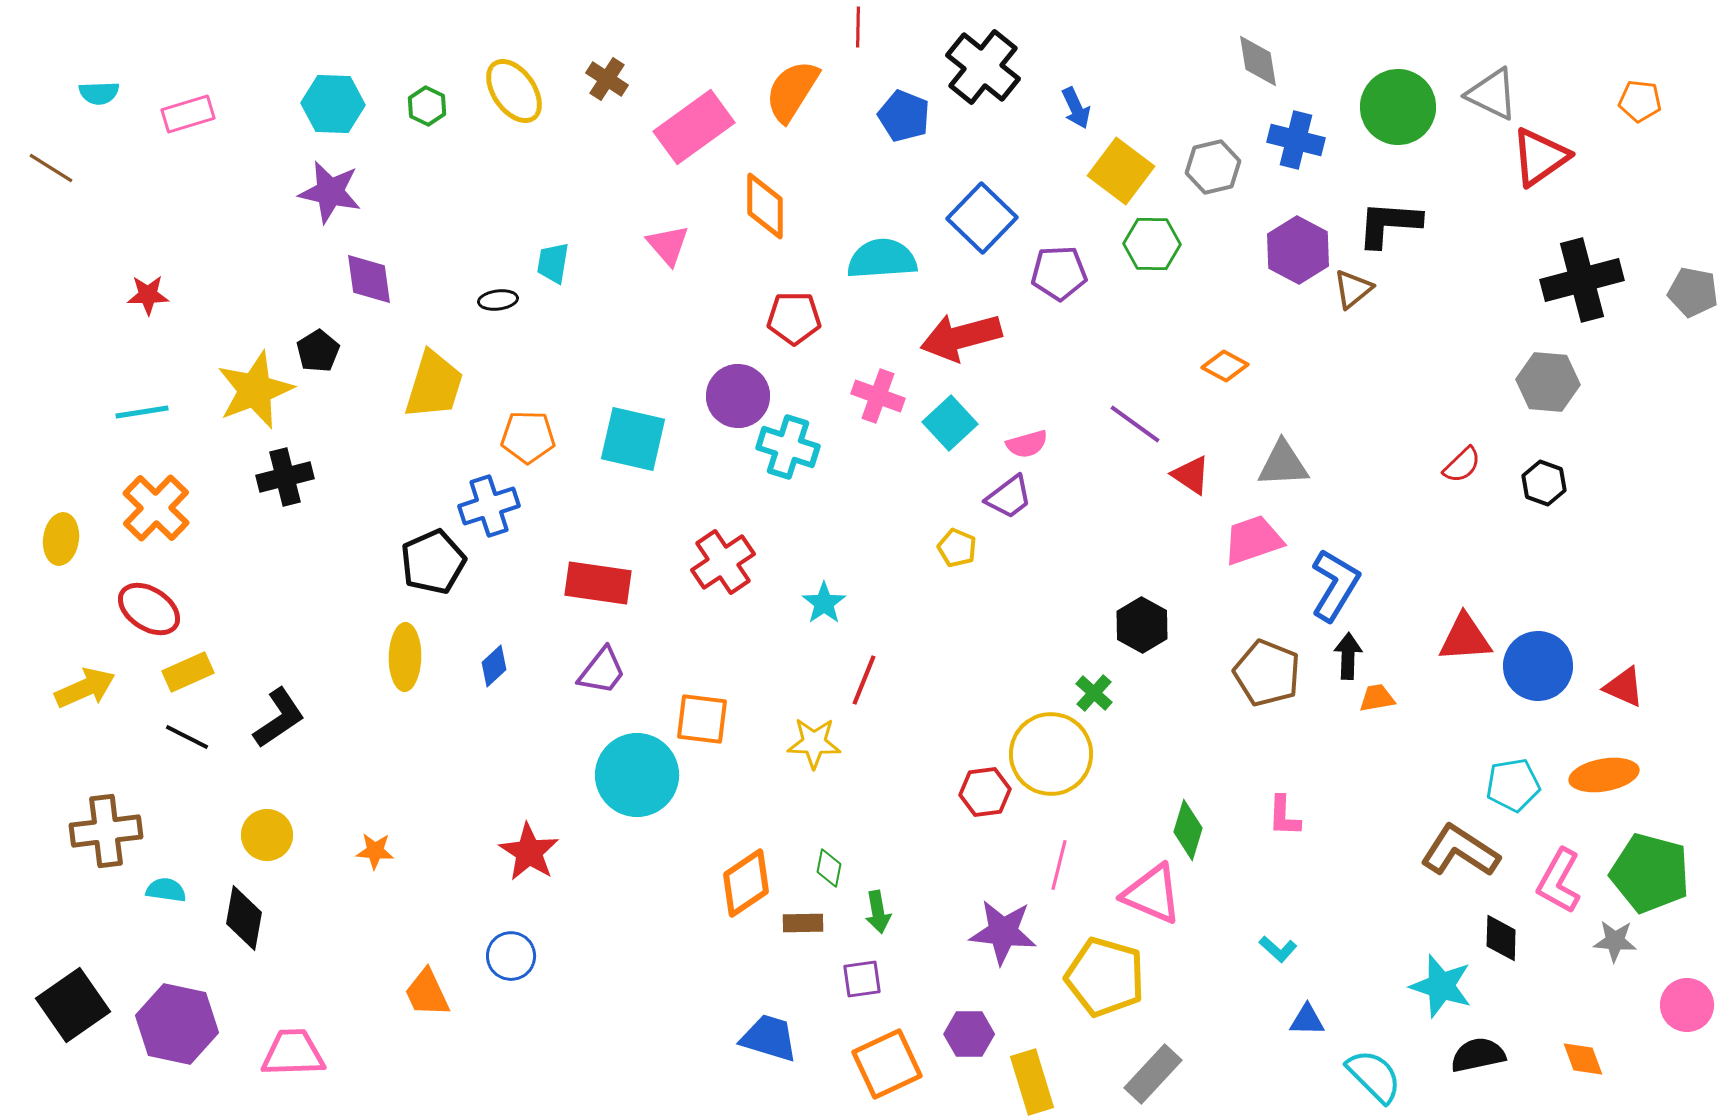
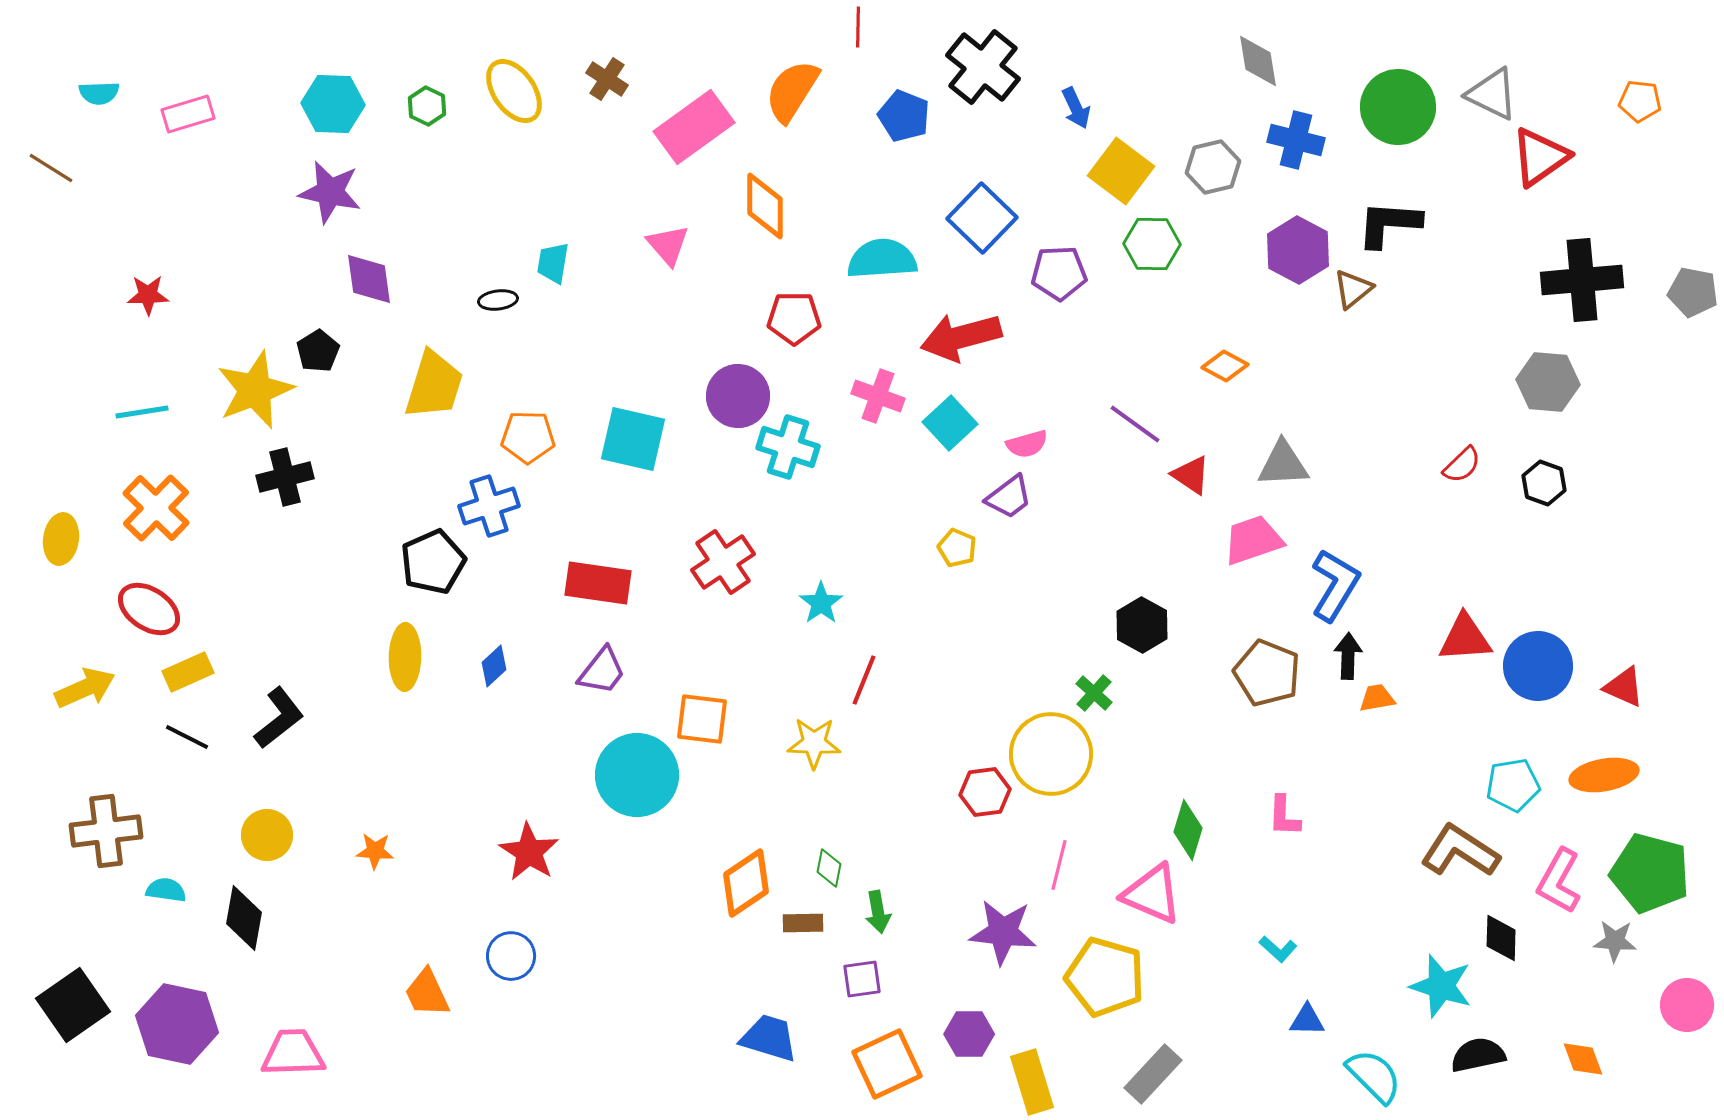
black cross at (1582, 280): rotated 10 degrees clockwise
cyan star at (824, 603): moved 3 px left
black L-shape at (279, 718): rotated 4 degrees counterclockwise
